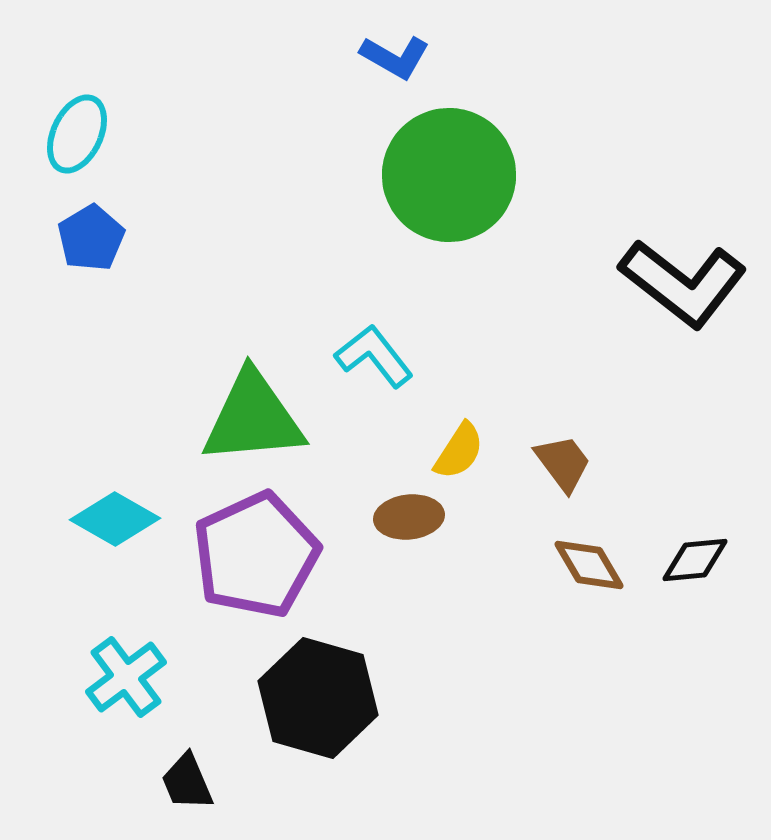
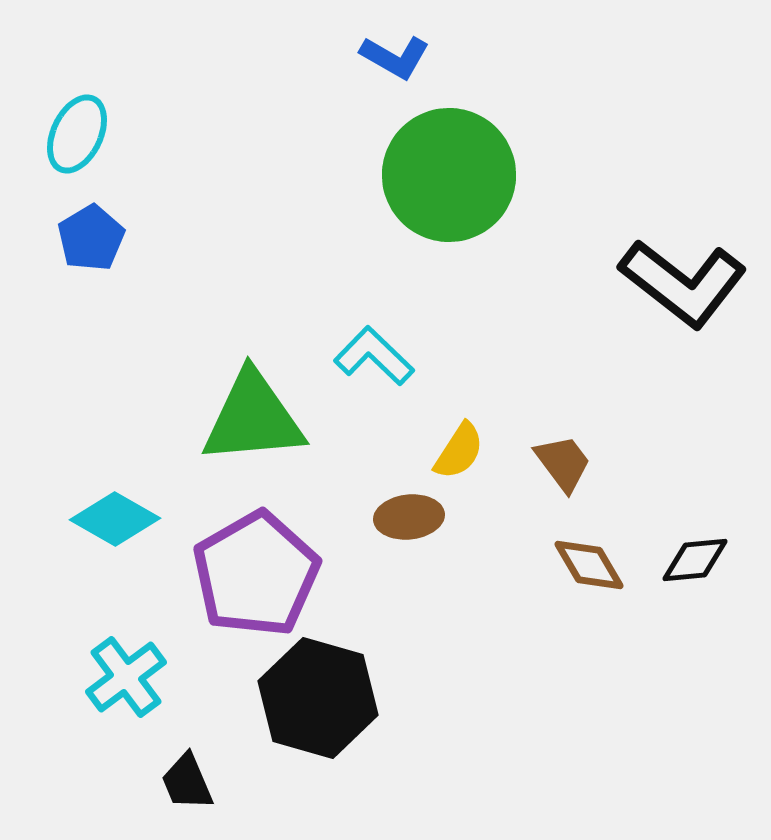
cyan L-shape: rotated 8 degrees counterclockwise
purple pentagon: moved 19 px down; rotated 5 degrees counterclockwise
